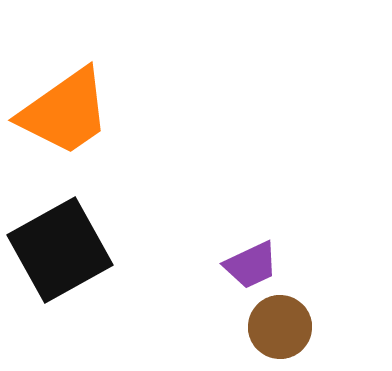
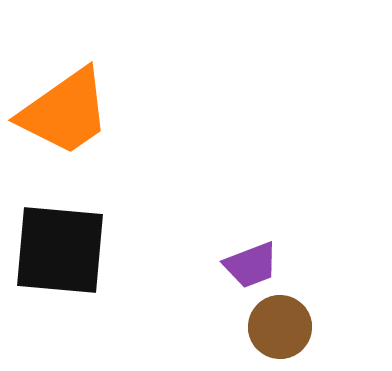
black square: rotated 34 degrees clockwise
purple trapezoid: rotated 4 degrees clockwise
